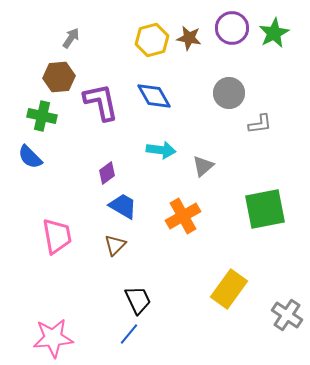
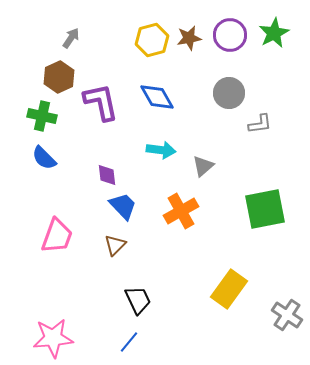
purple circle: moved 2 px left, 7 px down
brown star: rotated 20 degrees counterclockwise
brown hexagon: rotated 20 degrees counterclockwise
blue diamond: moved 3 px right, 1 px down
blue semicircle: moved 14 px right, 1 px down
purple diamond: moved 2 px down; rotated 60 degrees counterclockwise
blue trapezoid: rotated 16 degrees clockwise
orange cross: moved 2 px left, 5 px up
pink trapezoid: rotated 30 degrees clockwise
blue line: moved 8 px down
